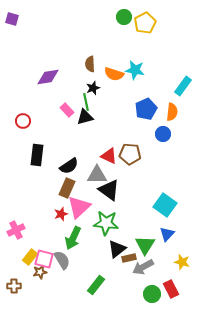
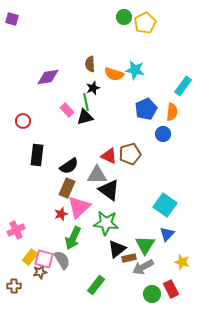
brown pentagon at (130, 154): rotated 20 degrees counterclockwise
